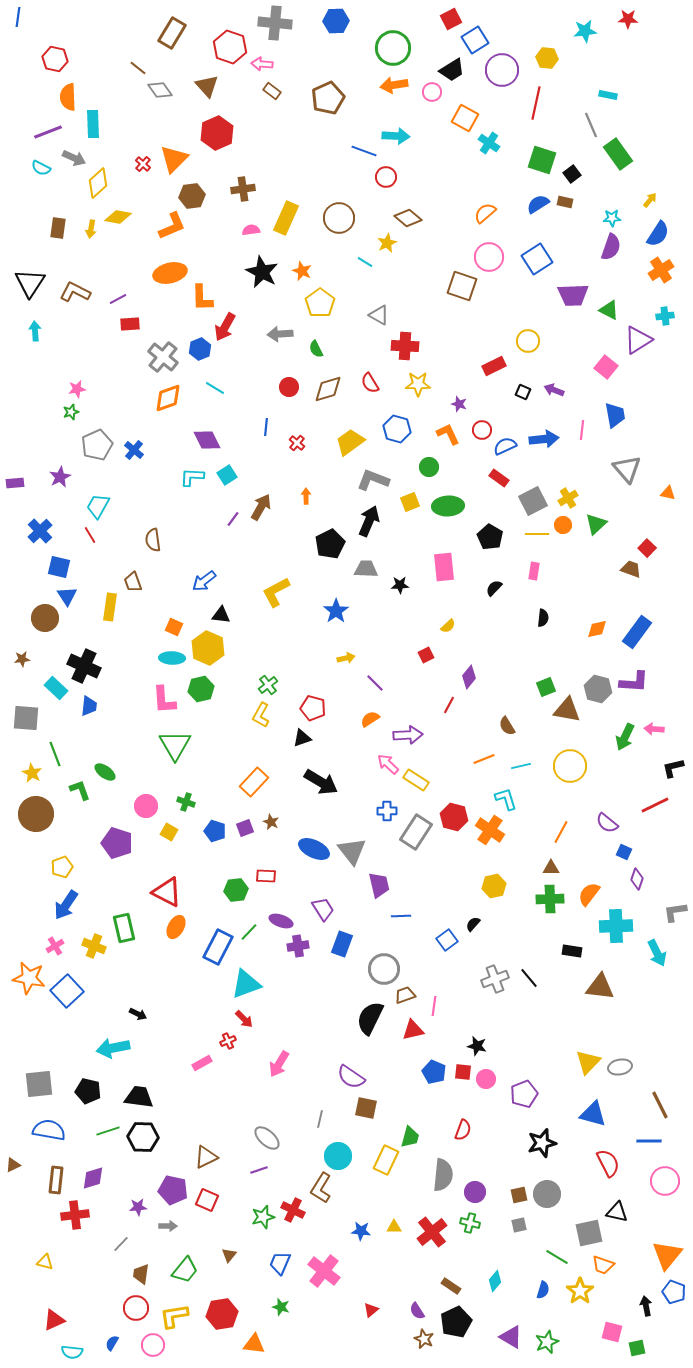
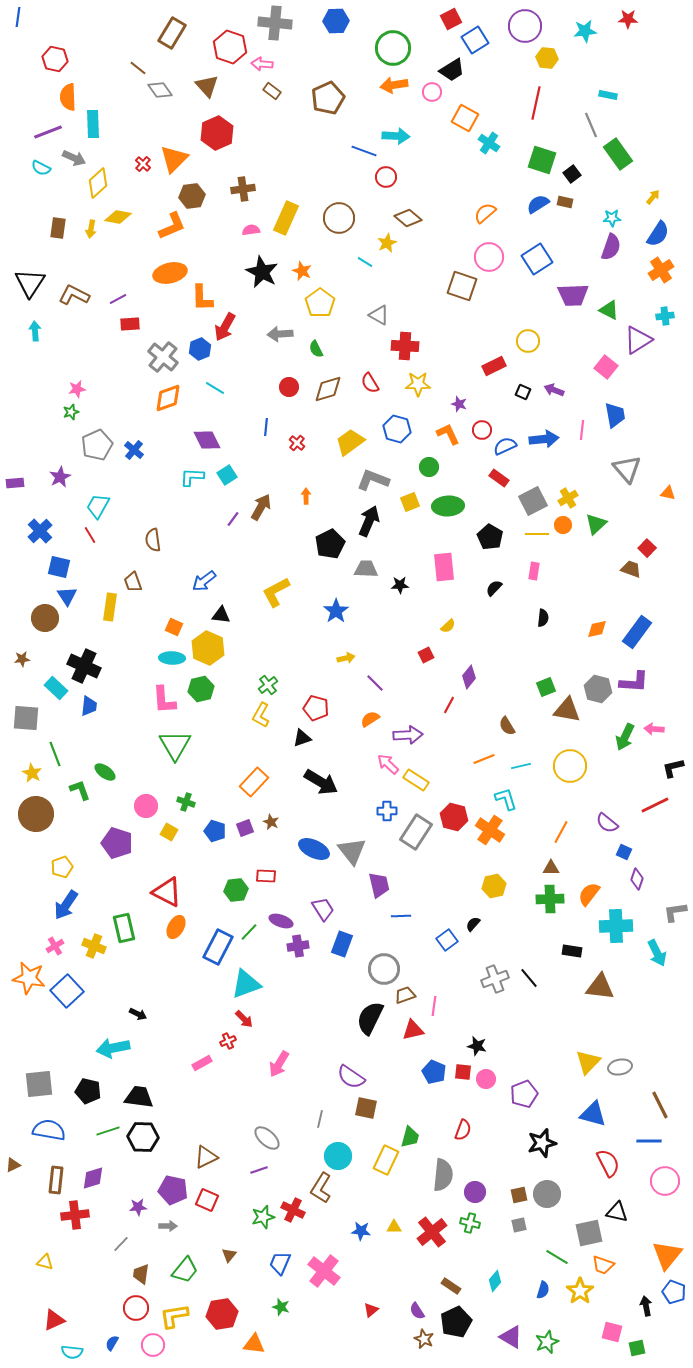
purple circle at (502, 70): moved 23 px right, 44 px up
yellow arrow at (650, 200): moved 3 px right, 3 px up
brown L-shape at (75, 292): moved 1 px left, 3 px down
red pentagon at (313, 708): moved 3 px right
